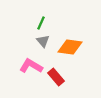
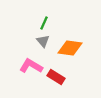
green line: moved 3 px right
orange diamond: moved 1 px down
red rectangle: rotated 18 degrees counterclockwise
